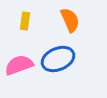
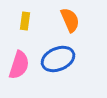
pink semicircle: rotated 128 degrees clockwise
